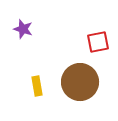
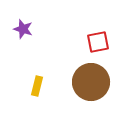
brown circle: moved 11 px right
yellow rectangle: rotated 24 degrees clockwise
